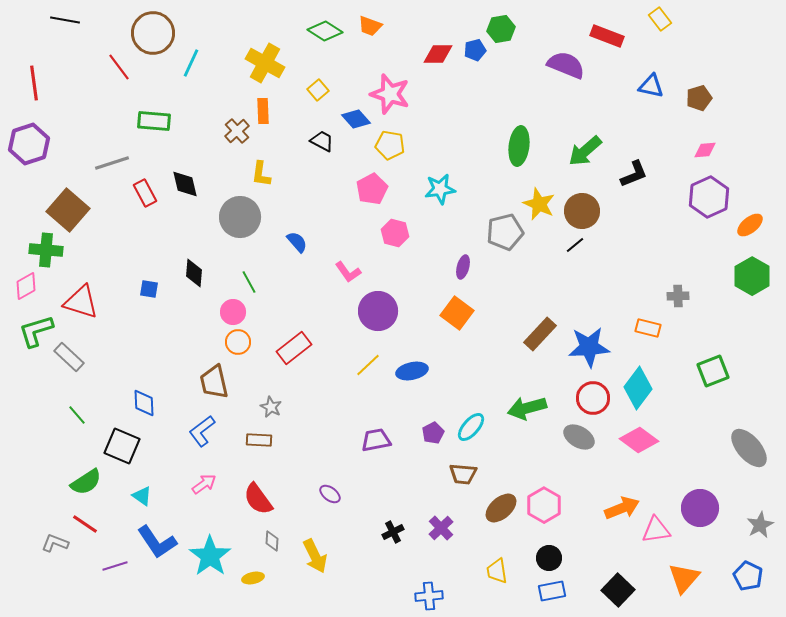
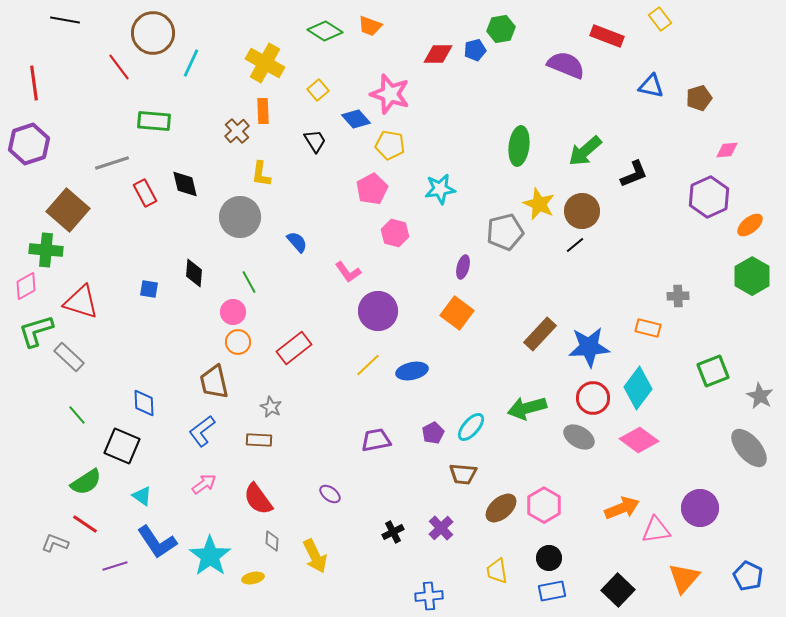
black trapezoid at (322, 141): moved 7 px left; rotated 30 degrees clockwise
pink diamond at (705, 150): moved 22 px right
gray star at (760, 525): moved 129 px up; rotated 16 degrees counterclockwise
